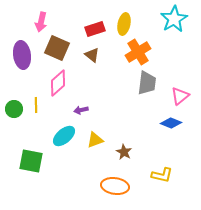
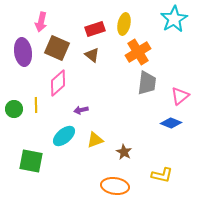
purple ellipse: moved 1 px right, 3 px up
